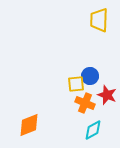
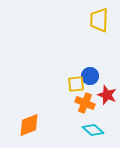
cyan diamond: rotated 70 degrees clockwise
